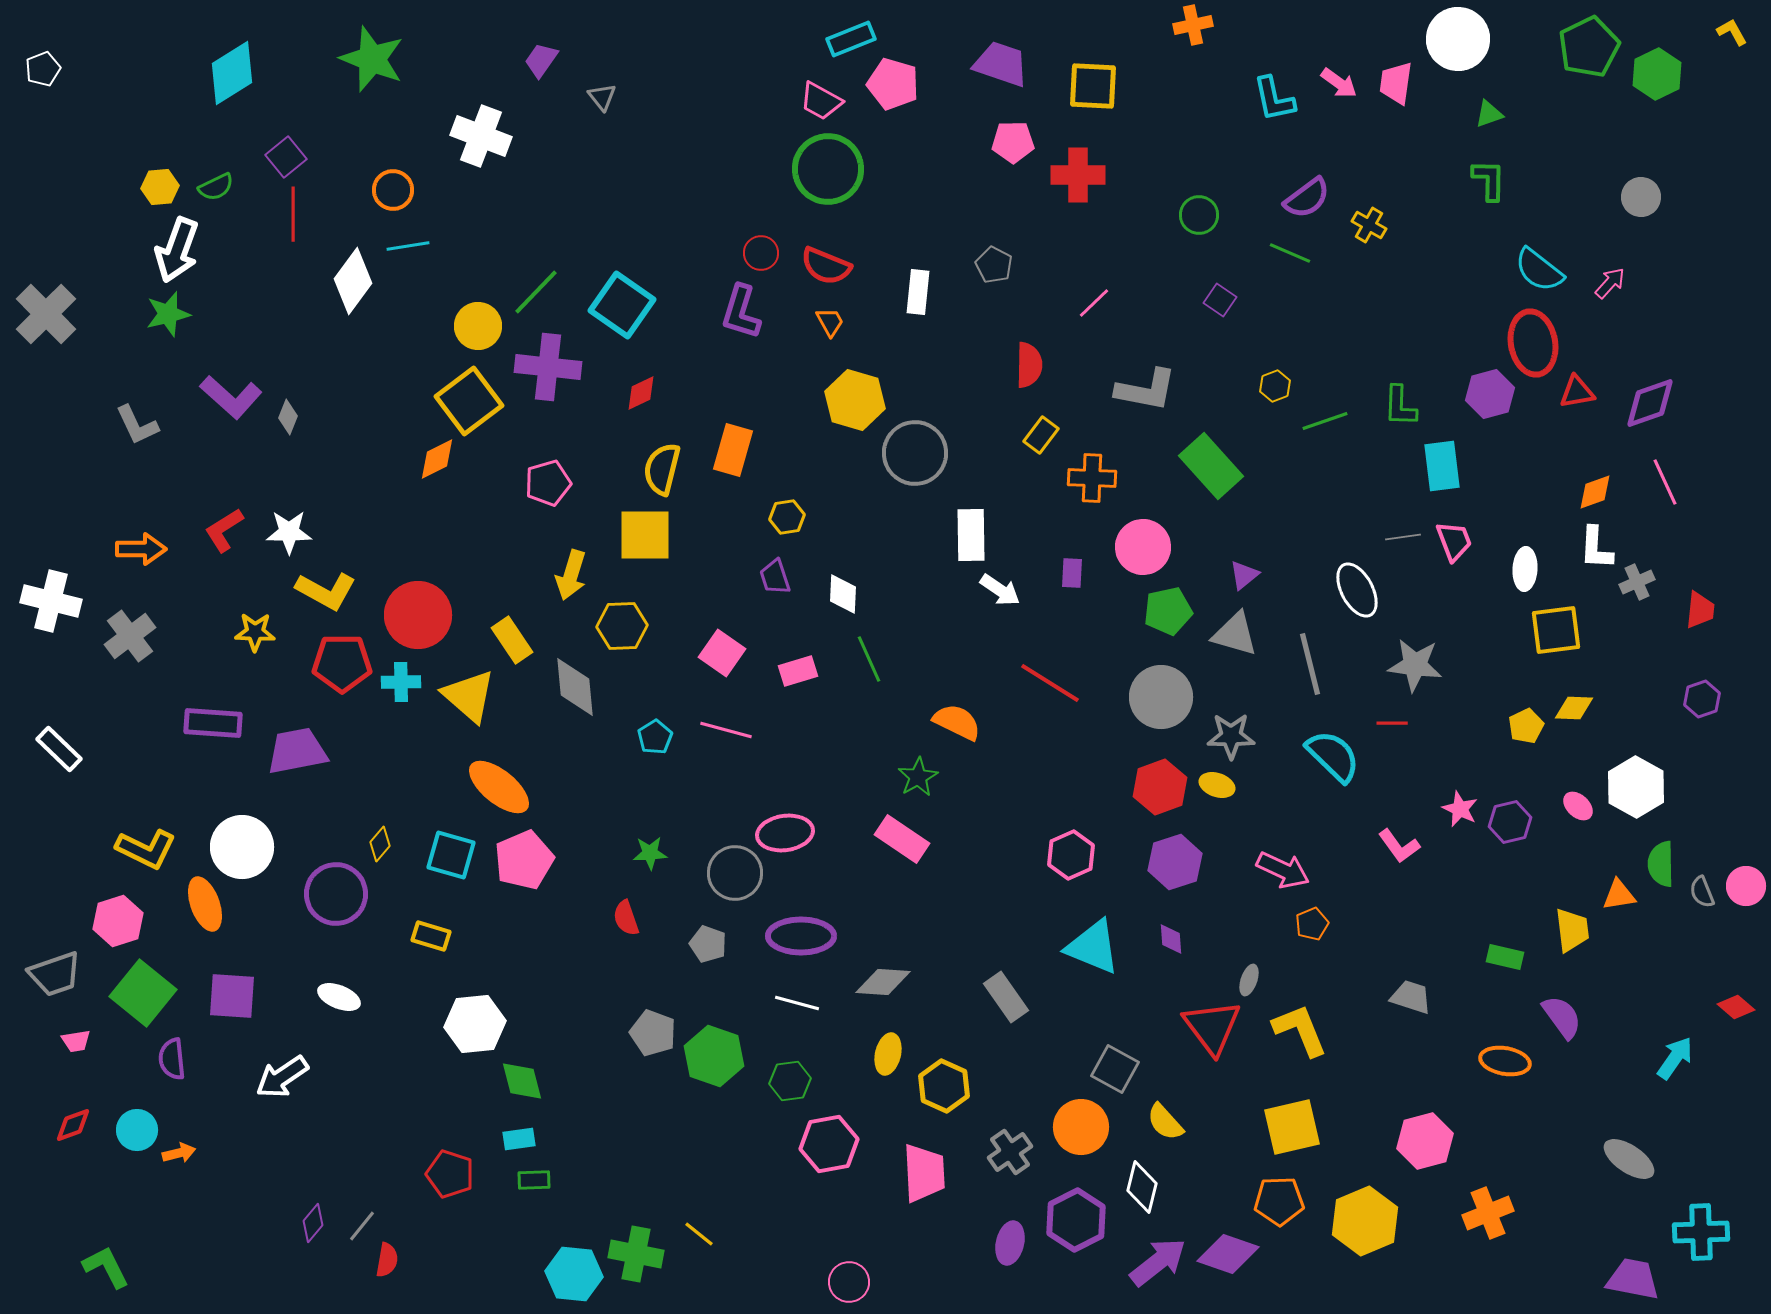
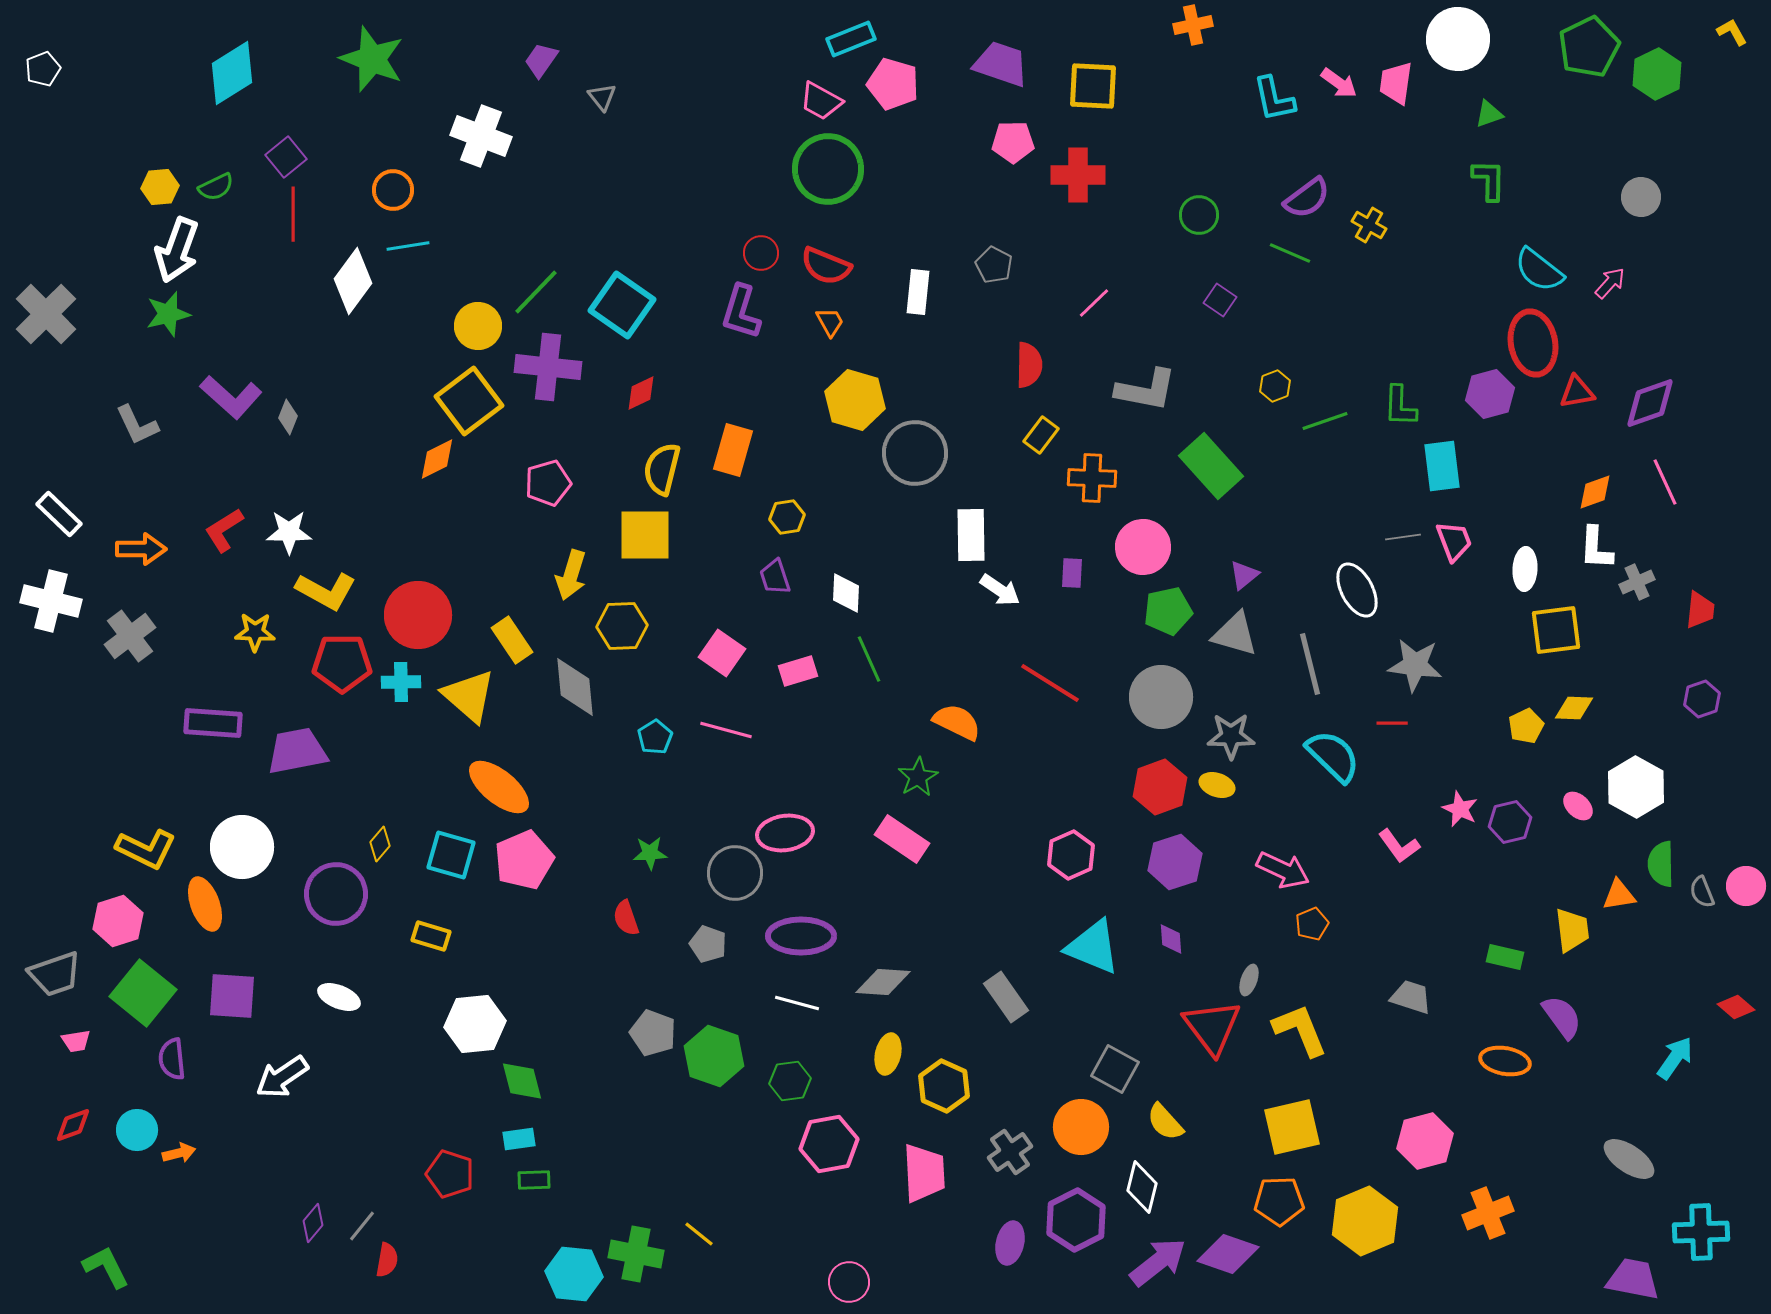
white diamond at (843, 594): moved 3 px right, 1 px up
white rectangle at (59, 749): moved 235 px up
